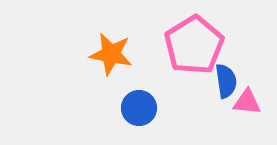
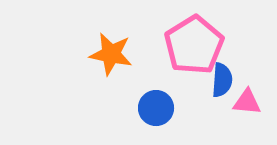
blue semicircle: moved 4 px left, 1 px up; rotated 12 degrees clockwise
blue circle: moved 17 px right
